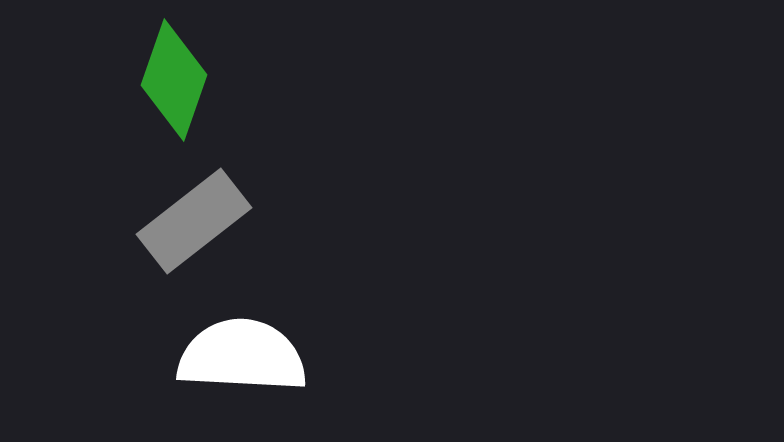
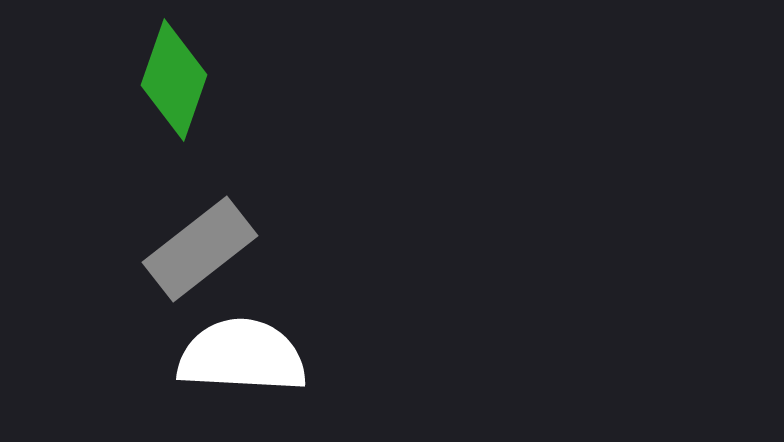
gray rectangle: moved 6 px right, 28 px down
